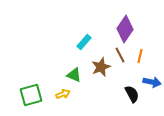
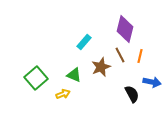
purple diamond: rotated 20 degrees counterclockwise
green square: moved 5 px right, 17 px up; rotated 25 degrees counterclockwise
